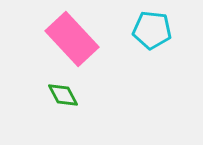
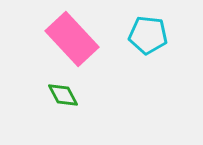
cyan pentagon: moved 4 px left, 5 px down
